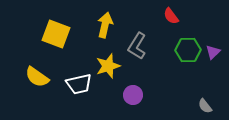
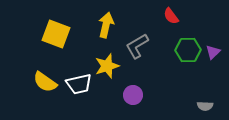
yellow arrow: moved 1 px right
gray L-shape: rotated 28 degrees clockwise
yellow star: moved 1 px left
yellow semicircle: moved 8 px right, 5 px down
gray semicircle: rotated 49 degrees counterclockwise
